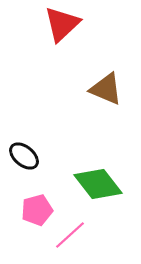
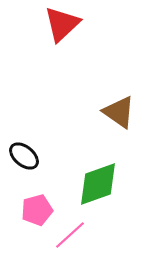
brown triangle: moved 13 px right, 23 px down; rotated 12 degrees clockwise
green diamond: rotated 72 degrees counterclockwise
